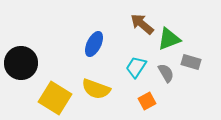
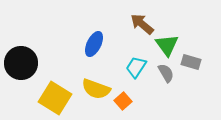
green triangle: moved 2 px left, 6 px down; rotated 45 degrees counterclockwise
orange square: moved 24 px left; rotated 12 degrees counterclockwise
